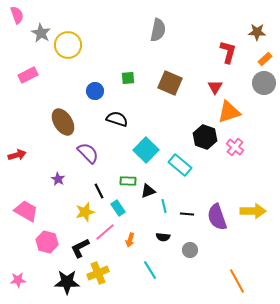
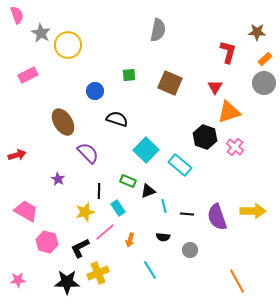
green square at (128, 78): moved 1 px right, 3 px up
green rectangle at (128, 181): rotated 21 degrees clockwise
black line at (99, 191): rotated 28 degrees clockwise
